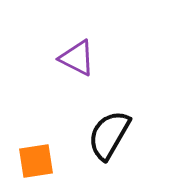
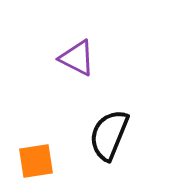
black semicircle: rotated 8 degrees counterclockwise
